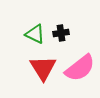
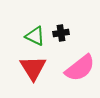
green triangle: moved 2 px down
red triangle: moved 10 px left
